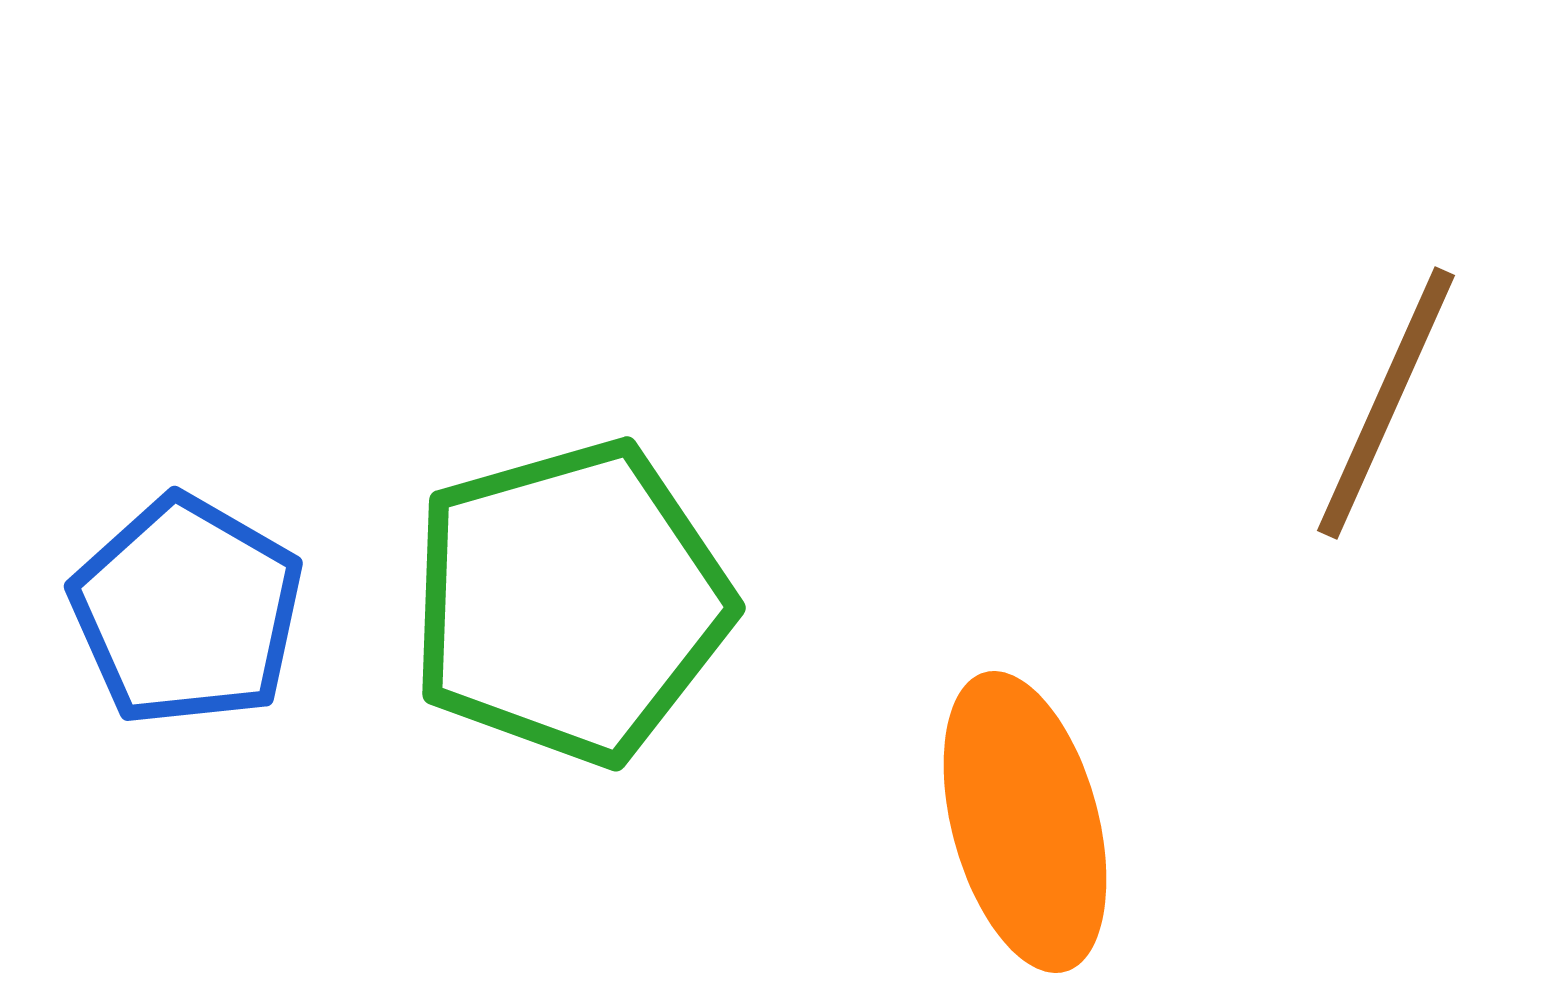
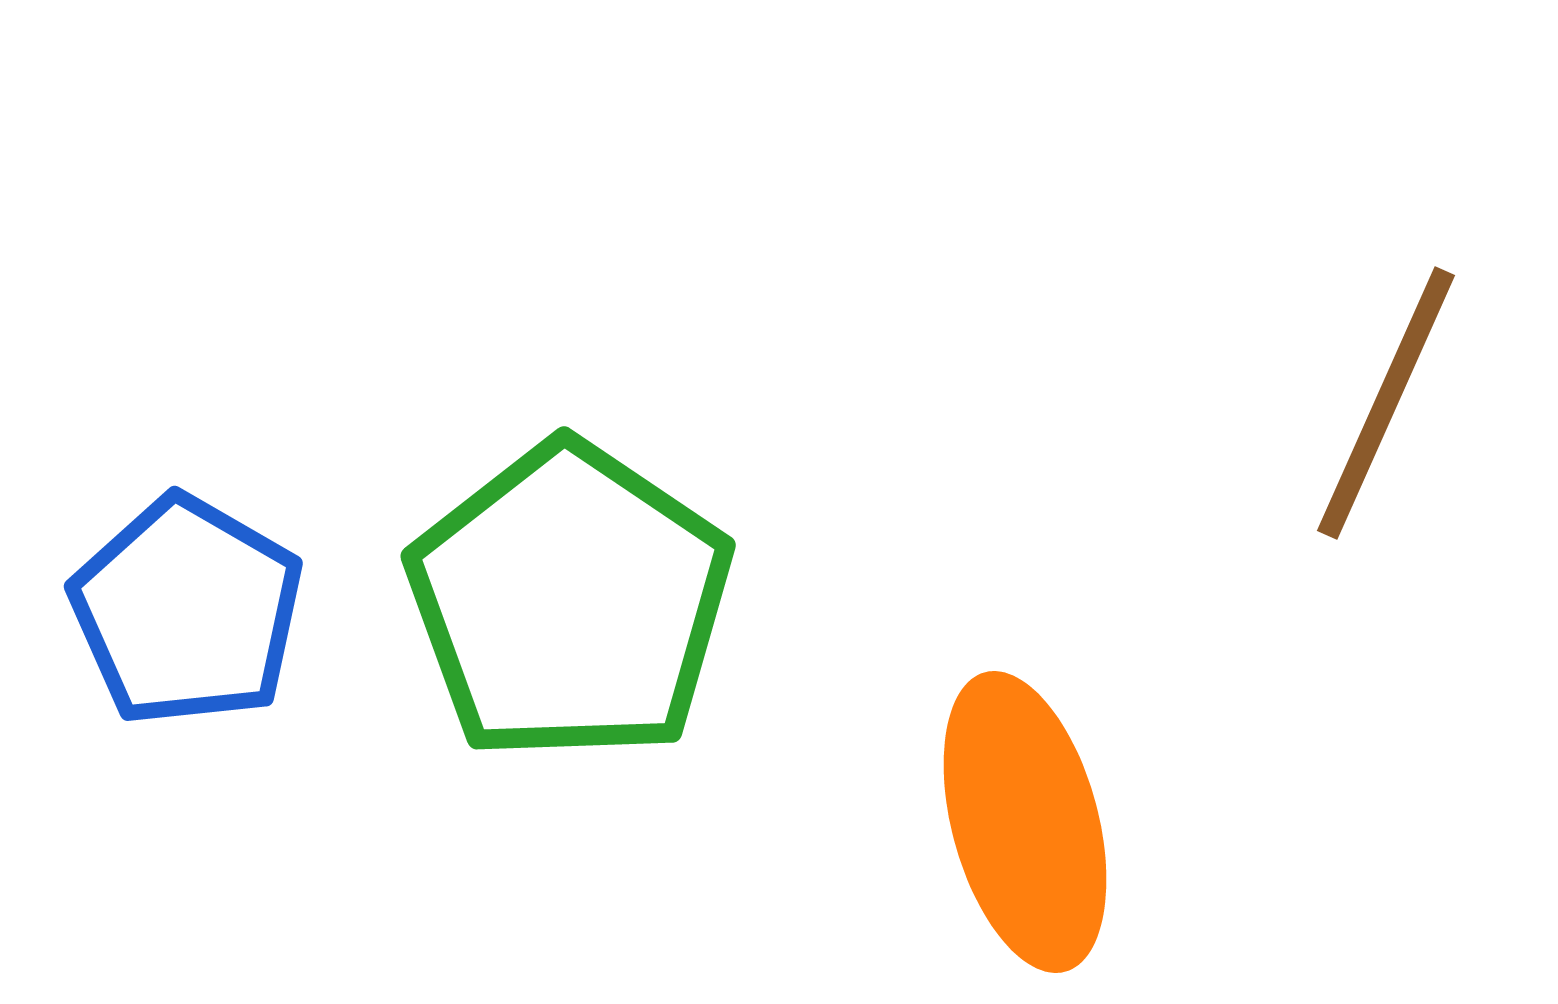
green pentagon: rotated 22 degrees counterclockwise
